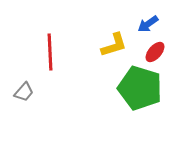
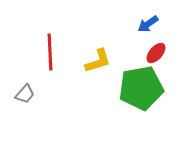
yellow L-shape: moved 16 px left, 16 px down
red ellipse: moved 1 px right, 1 px down
green pentagon: moved 1 px right; rotated 27 degrees counterclockwise
gray trapezoid: moved 1 px right, 2 px down
